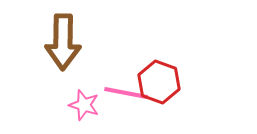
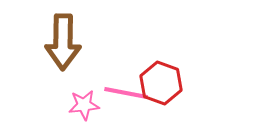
red hexagon: moved 2 px right, 1 px down
pink star: rotated 24 degrees counterclockwise
